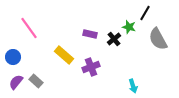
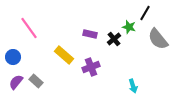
gray semicircle: rotated 10 degrees counterclockwise
